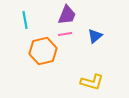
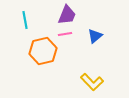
yellow L-shape: rotated 30 degrees clockwise
